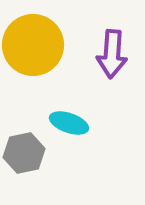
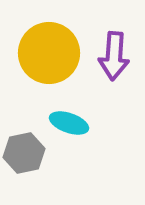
yellow circle: moved 16 px right, 8 px down
purple arrow: moved 2 px right, 2 px down
